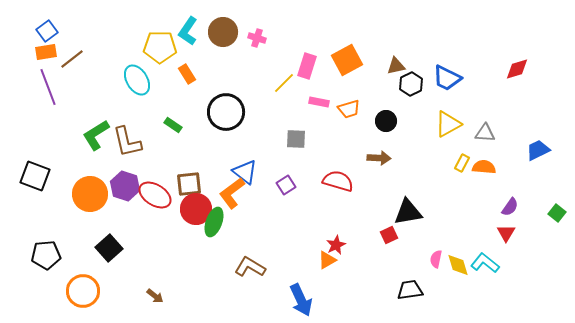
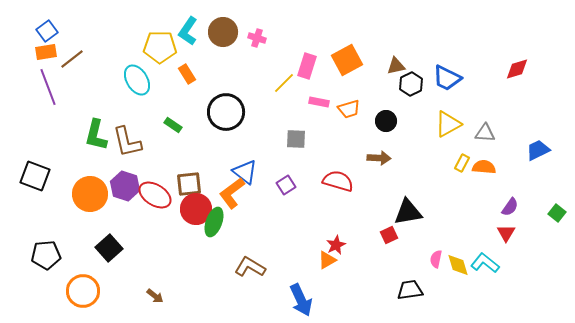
green L-shape at (96, 135): rotated 44 degrees counterclockwise
